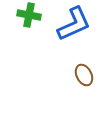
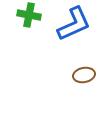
brown ellipse: rotated 75 degrees counterclockwise
